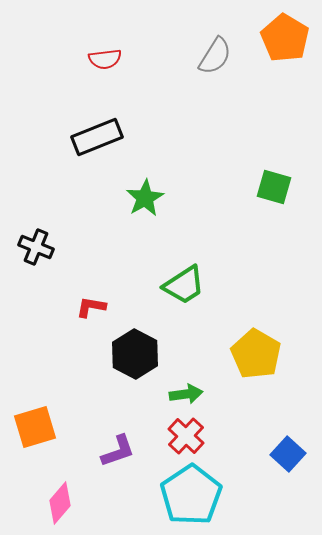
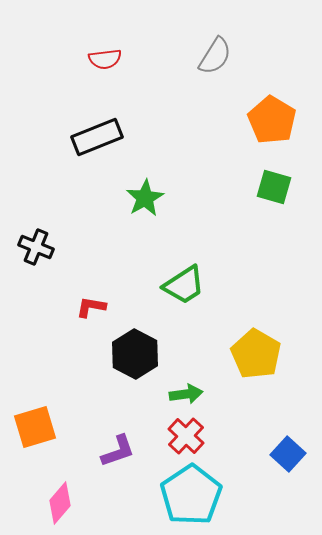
orange pentagon: moved 13 px left, 82 px down
